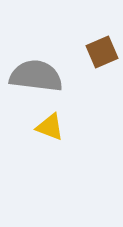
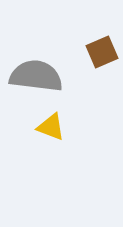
yellow triangle: moved 1 px right
